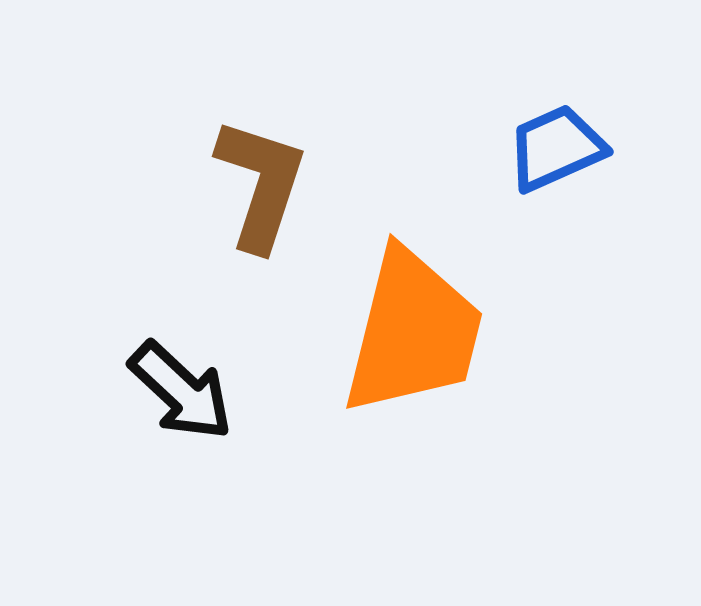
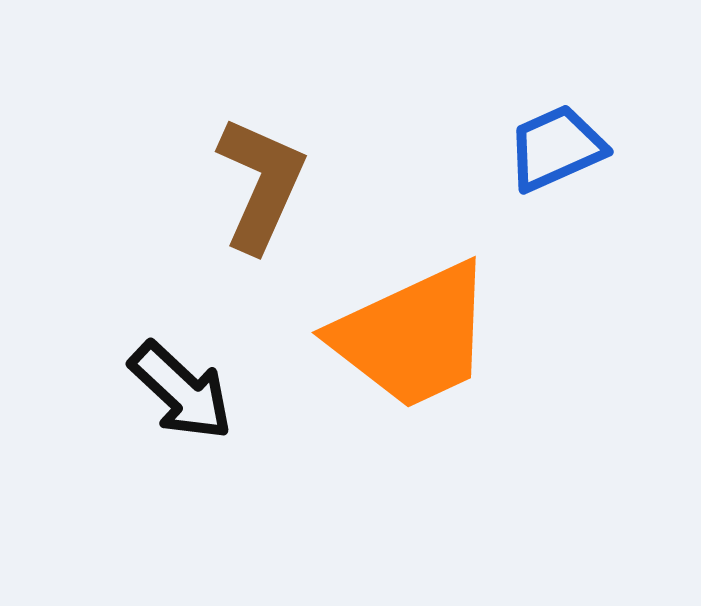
brown L-shape: rotated 6 degrees clockwise
orange trapezoid: moved 4 px down; rotated 51 degrees clockwise
